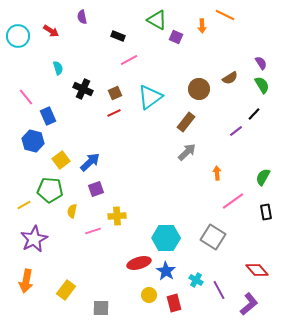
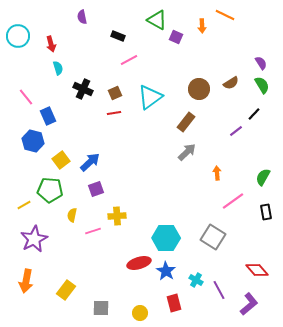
red arrow at (51, 31): moved 13 px down; rotated 42 degrees clockwise
brown semicircle at (230, 78): moved 1 px right, 5 px down
red line at (114, 113): rotated 16 degrees clockwise
yellow semicircle at (72, 211): moved 4 px down
yellow circle at (149, 295): moved 9 px left, 18 px down
